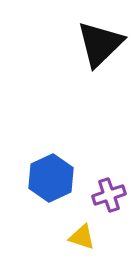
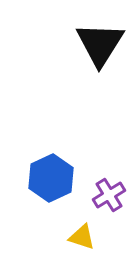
black triangle: rotated 14 degrees counterclockwise
purple cross: rotated 12 degrees counterclockwise
